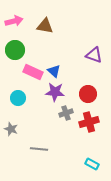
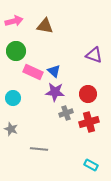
green circle: moved 1 px right, 1 px down
cyan circle: moved 5 px left
cyan rectangle: moved 1 px left, 1 px down
